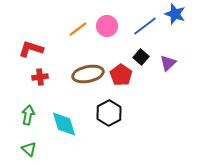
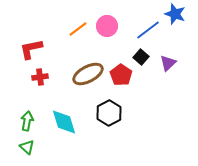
blue line: moved 3 px right, 4 px down
red L-shape: rotated 30 degrees counterclockwise
brown ellipse: rotated 16 degrees counterclockwise
green arrow: moved 1 px left, 6 px down
cyan diamond: moved 2 px up
green triangle: moved 2 px left, 2 px up
